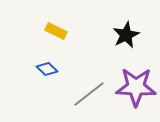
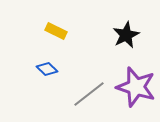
purple star: rotated 15 degrees clockwise
